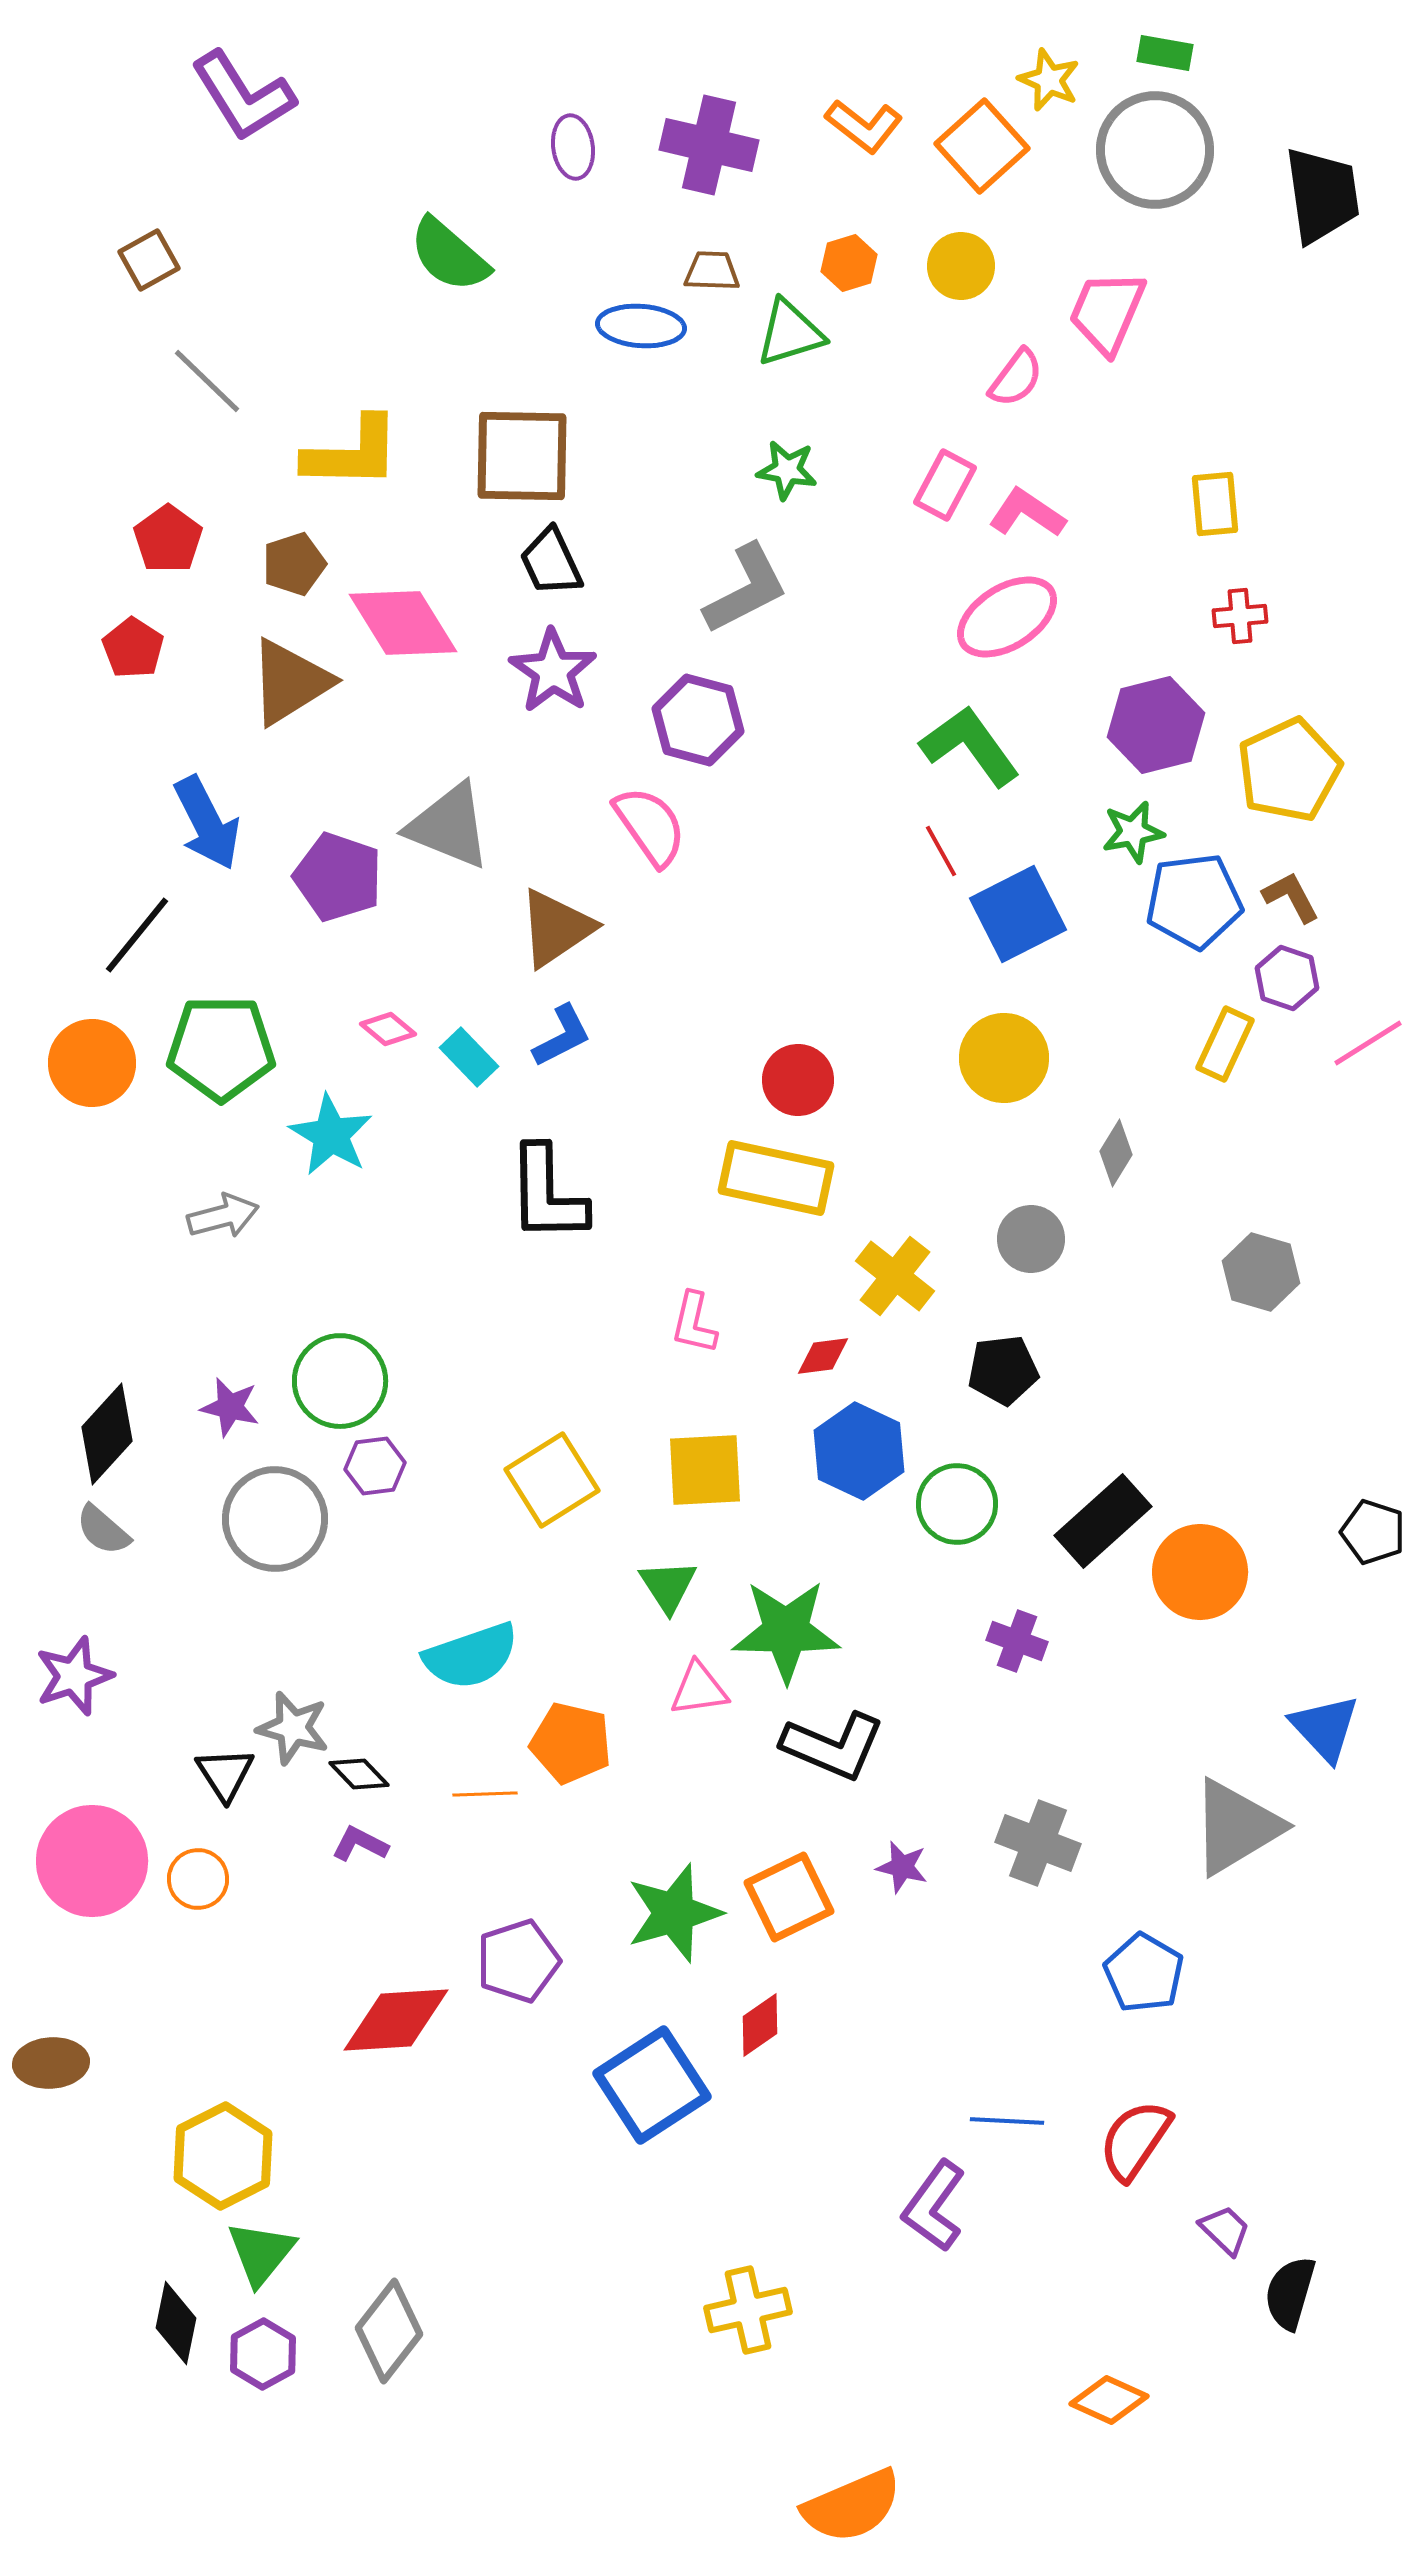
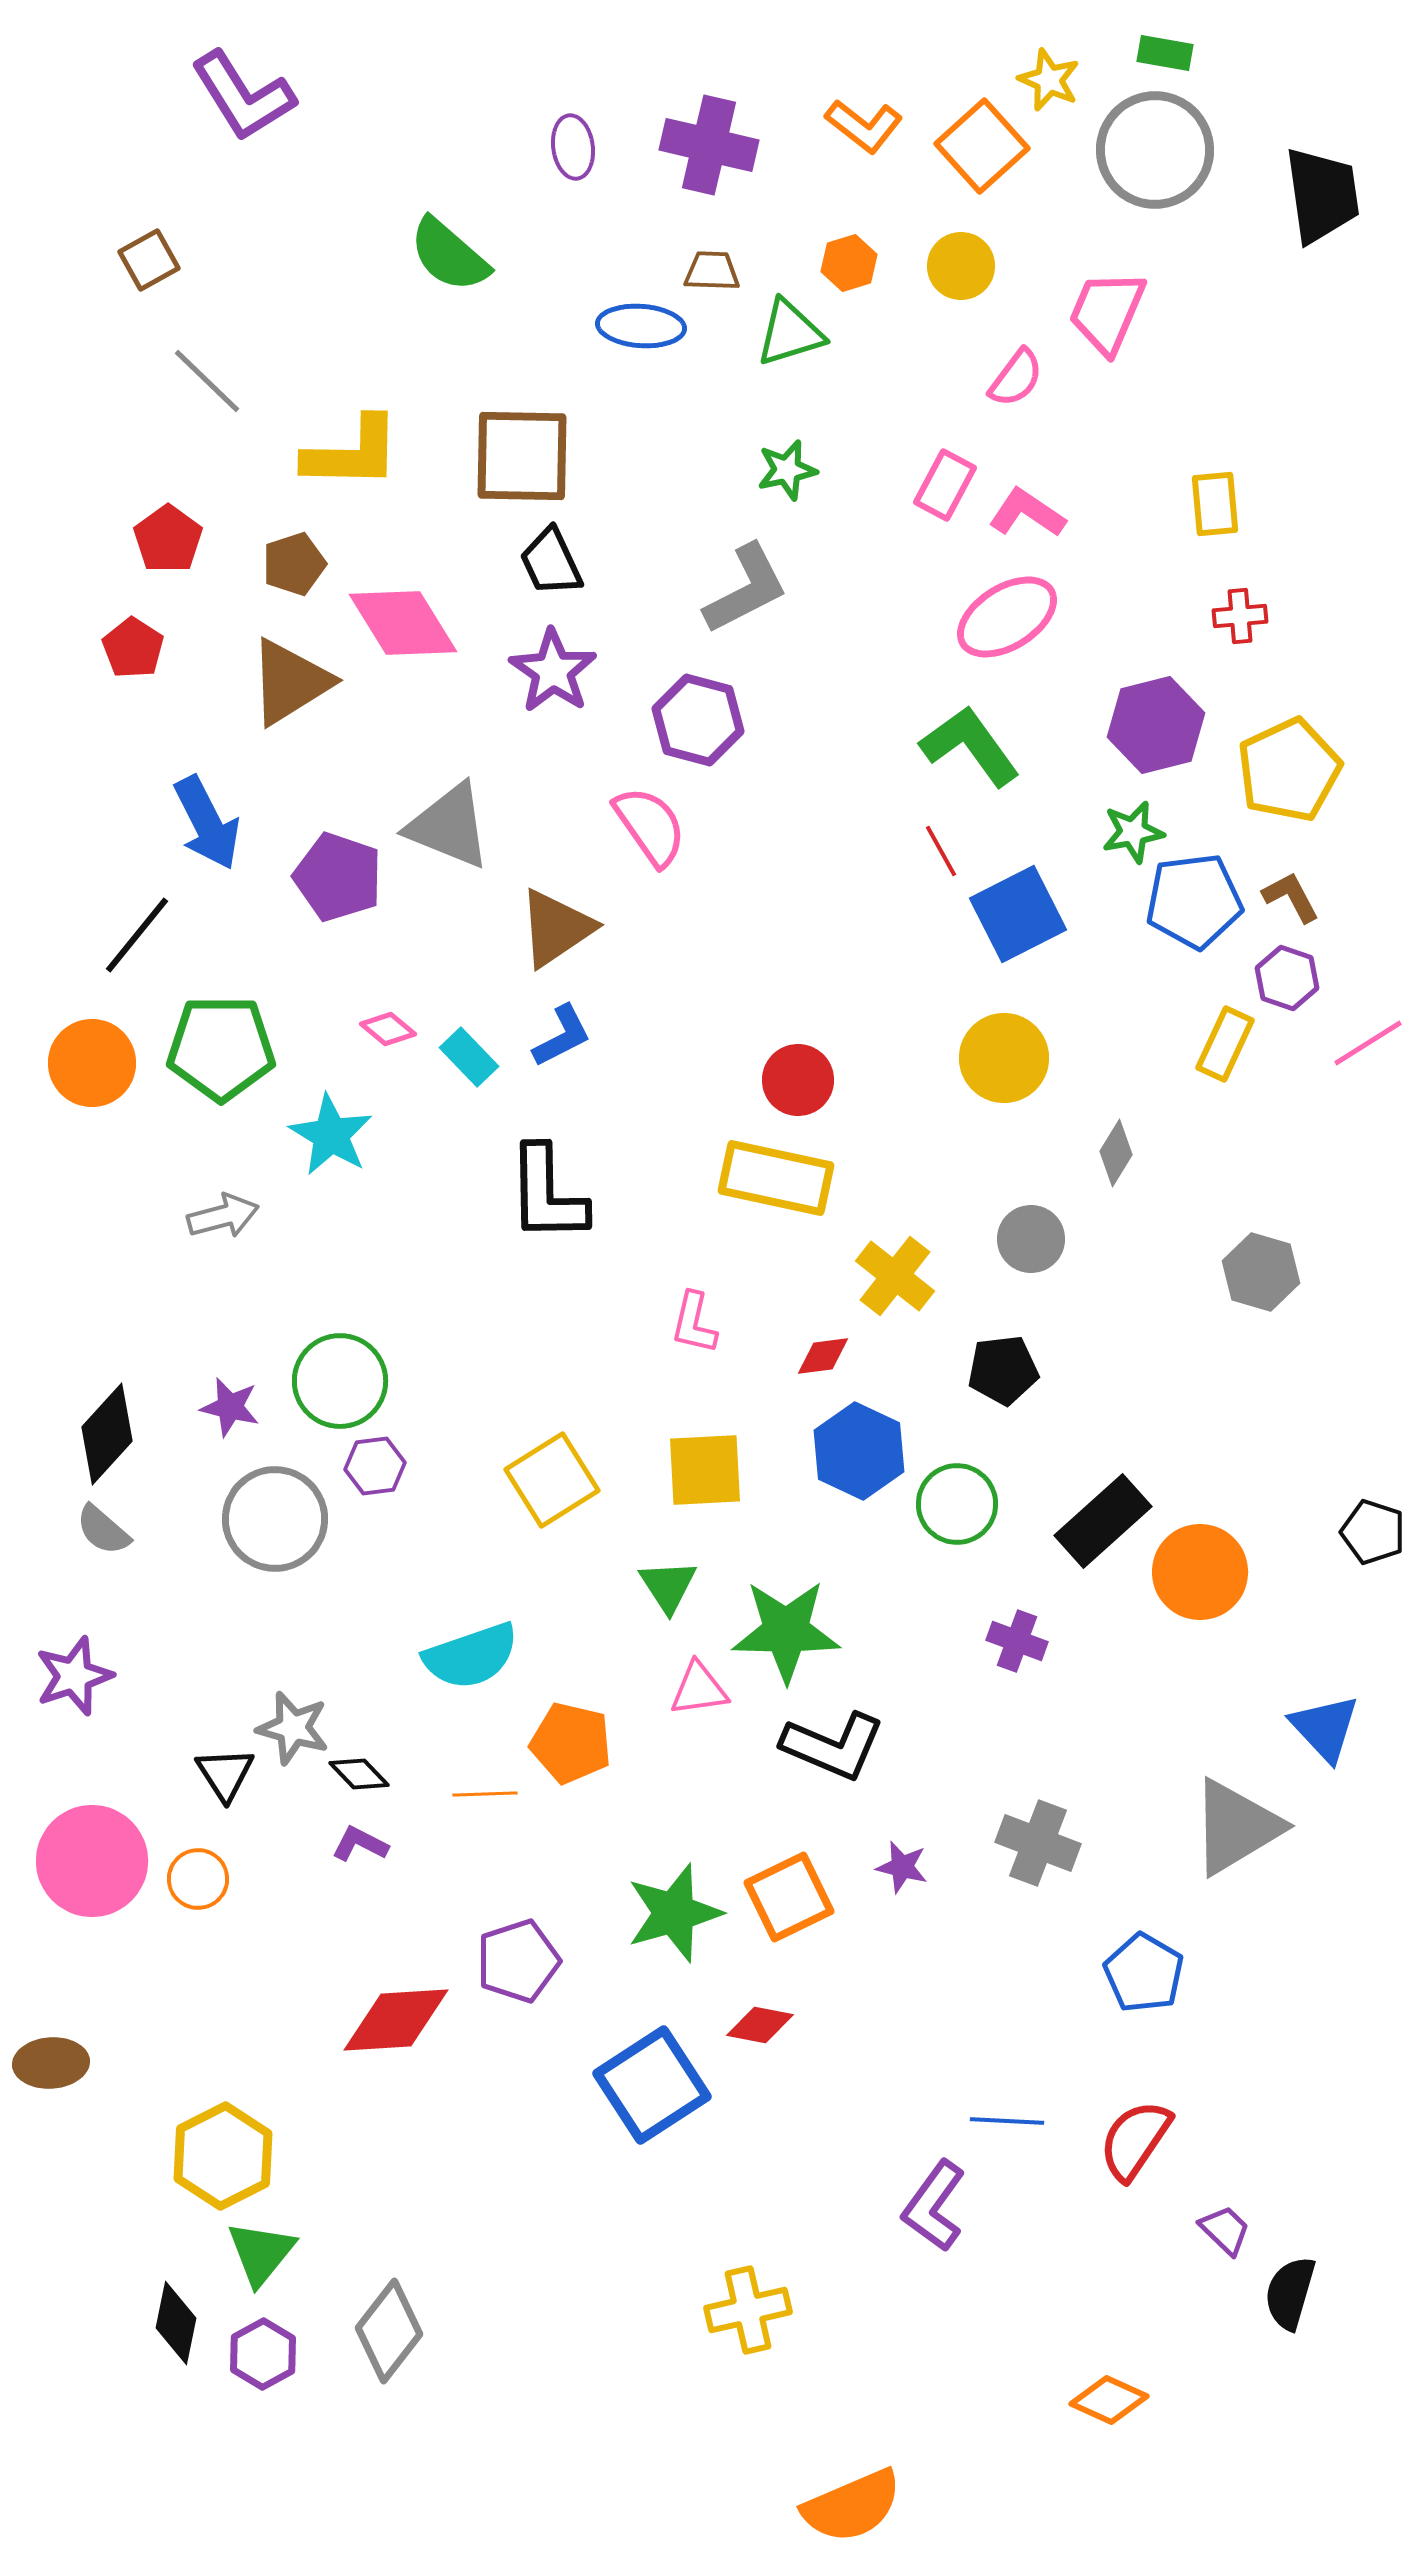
green star at (787, 470): rotated 22 degrees counterclockwise
red diamond at (760, 2025): rotated 46 degrees clockwise
